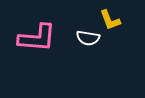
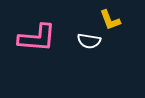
white semicircle: moved 1 px right, 3 px down
